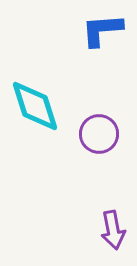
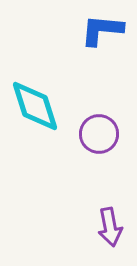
blue L-shape: rotated 9 degrees clockwise
purple arrow: moved 3 px left, 3 px up
